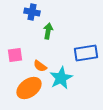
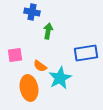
cyan star: moved 1 px left
orange ellipse: rotated 65 degrees counterclockwise
